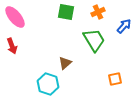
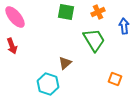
blue arrow: rotated 49 degrees counterclockwise
orange square: rotated 32 degrees clockwise
